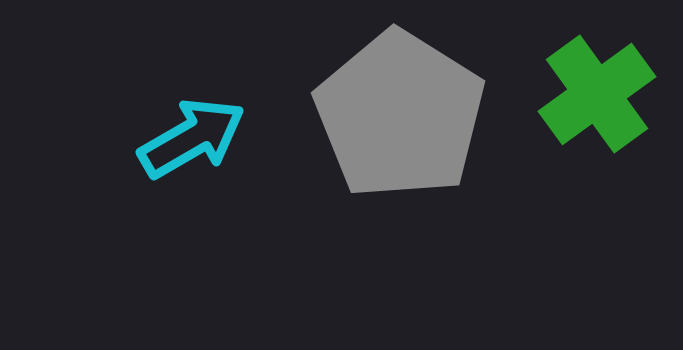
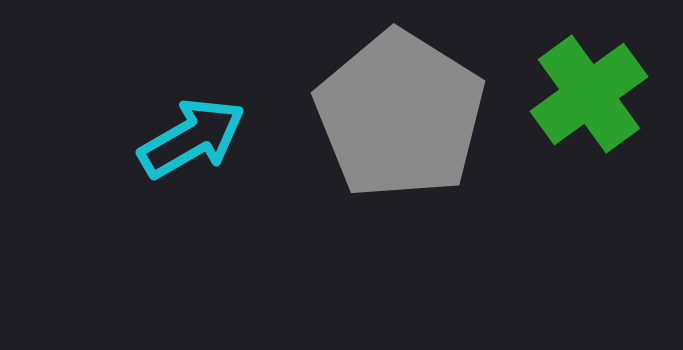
green cross: moved 8 px left
